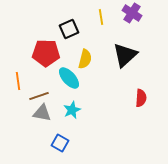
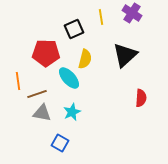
black square: moved 5 px right
brown line: moved 2 px left, 2 px up
cyan star: moved 2 px down
